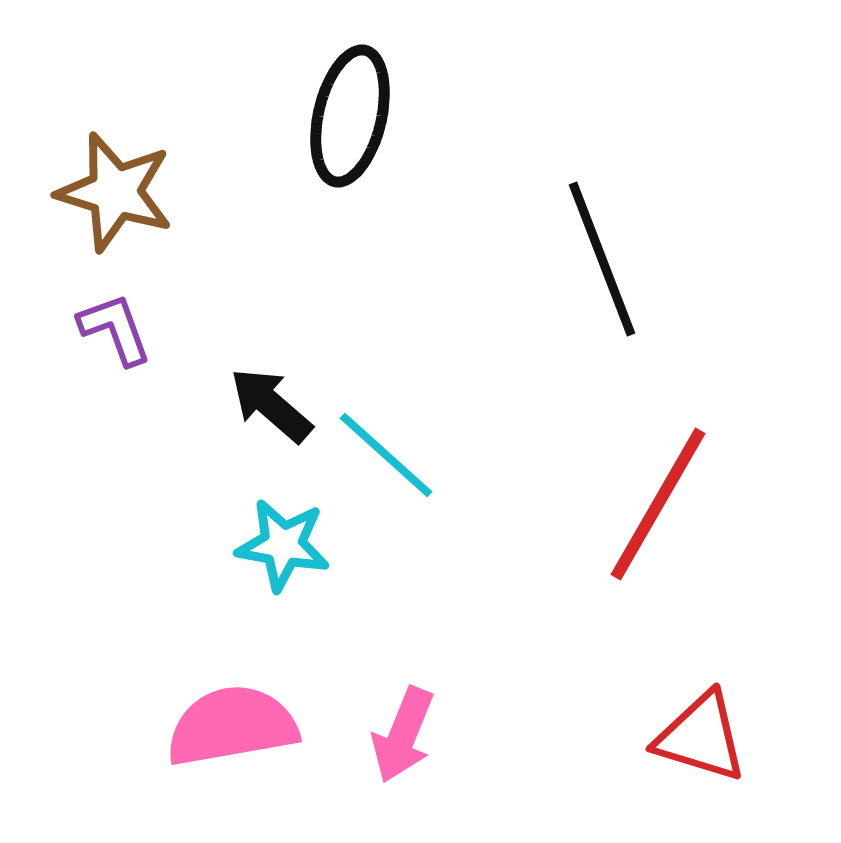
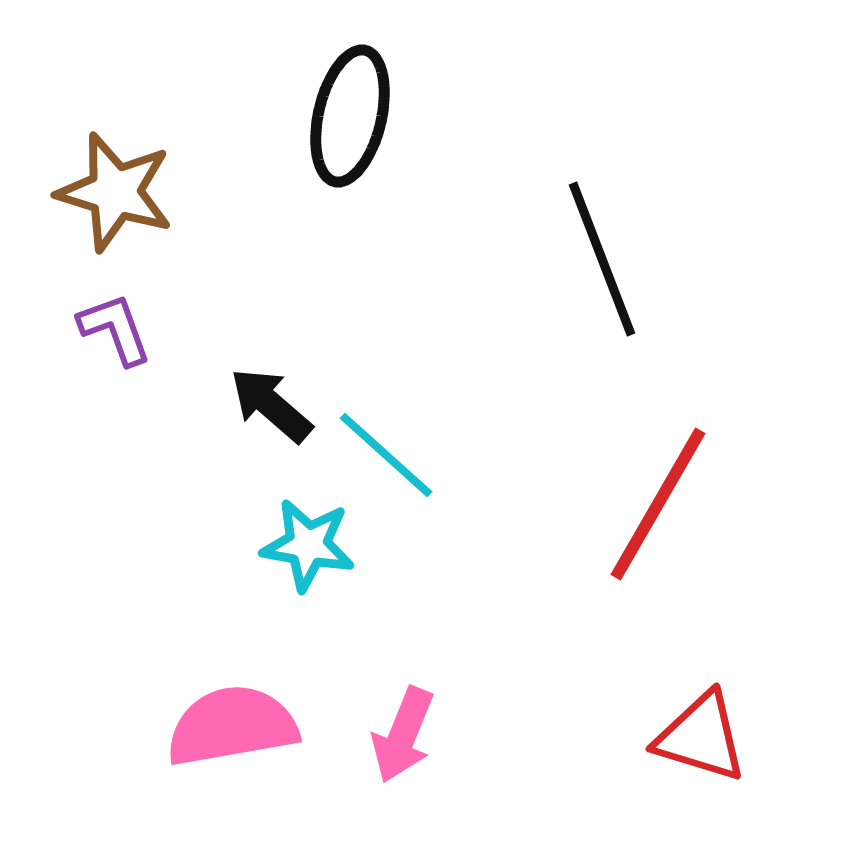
cyan star: moved 25 px right
